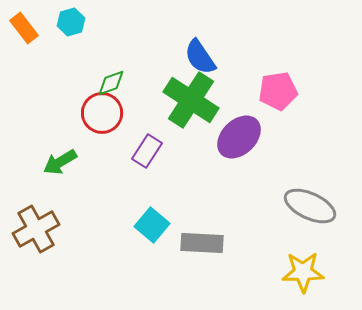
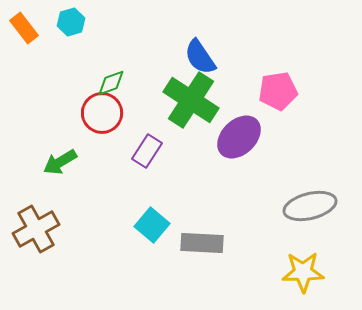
gray ellipse: rotated 39 degrees counterclockwise
